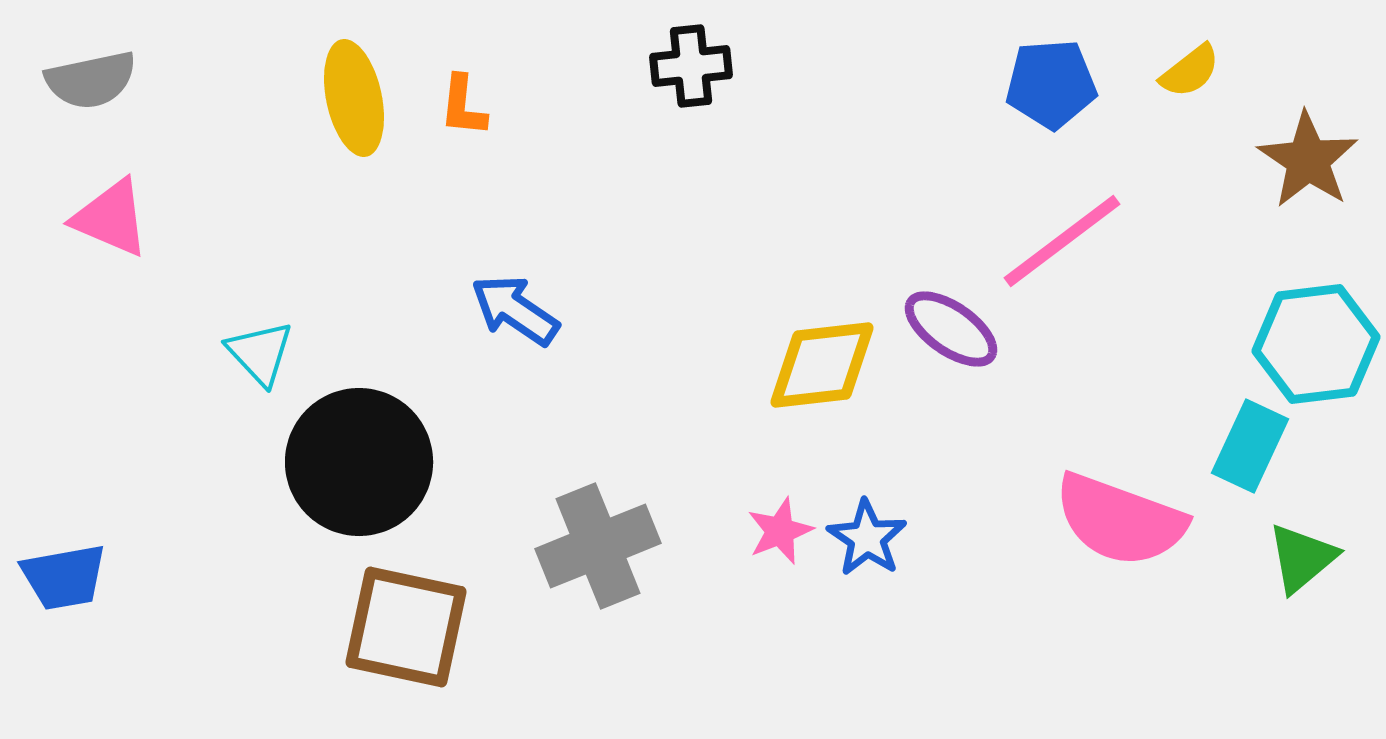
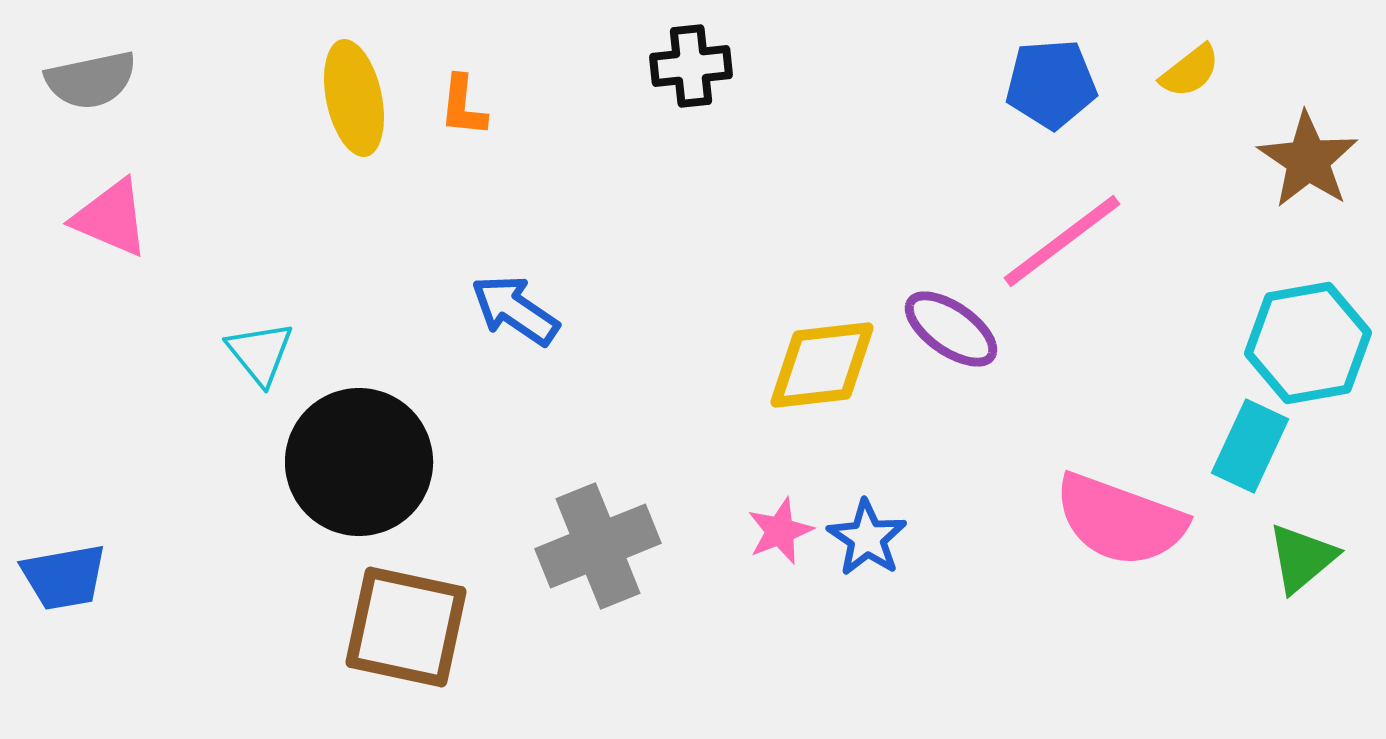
cyan hexagon: moved 8 px left, 1 px up; rotated 3 degrees counterclockwise
cyan triangle: rotated 4 degrees clockwise
